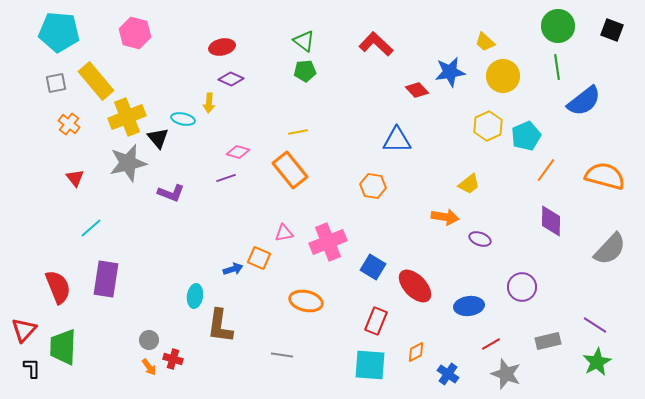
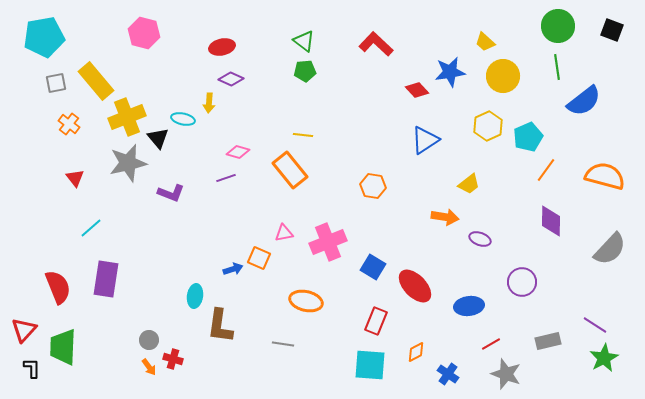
cyan pentagon at (59, 32): moved 15 px left, 5 px down; rotated 15 degrees counterclockwise
pink hexagon at (135, 33): moved 9 px right
yellow line at (298, 132): moved 5 px right, 3 px down; rotated 18 degrees clockwise
cyan pentagon at (526, 136): moved 2 px right, 1 px down
blue triangle at (397, 140): moved 28 px right; rotated 32 degrees counterclockwise
purple circle at (522, 287): moved 5 px up
gray line at (282, 355): moved 1 px right, 11 px up
green star at (597, 362): moved 7 px right, 4 px up
